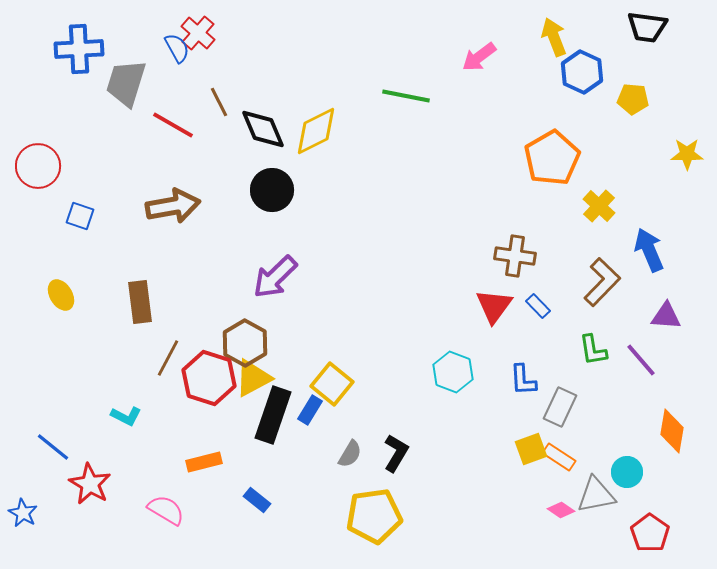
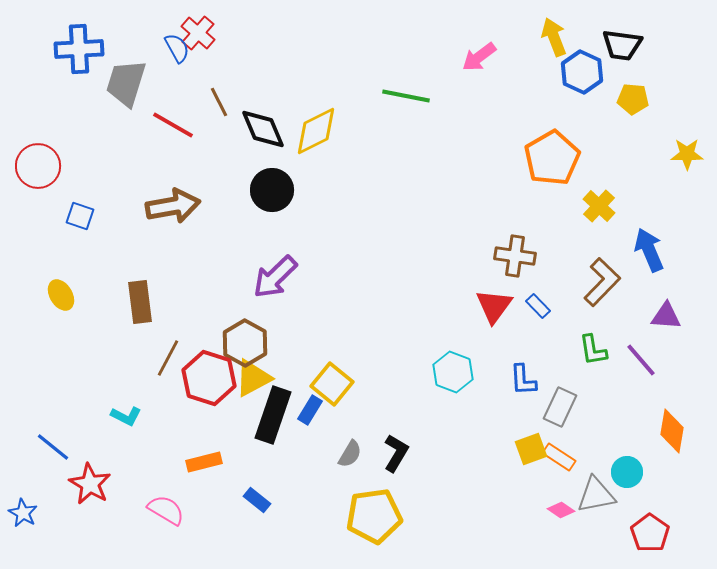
black trapezoid at (647, 27): moved 25 px left, 18 px down
